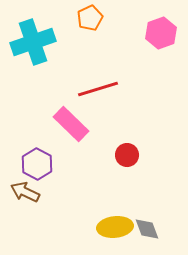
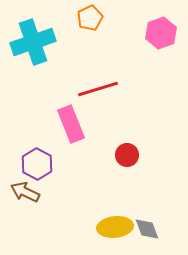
pink rectangle: rotated 24 degrees clockwise
